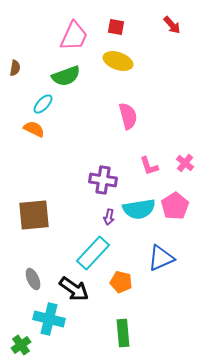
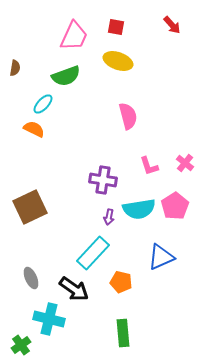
brown square: moved 4 px left, 8 px up; rotated 20 degrees counterclockwise
blue triangle: moved 1 px up
gray ellipse: moved 2 px left, 1 px up
